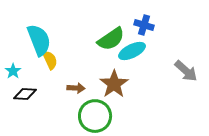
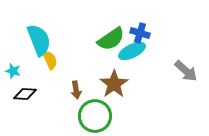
blue cross: moved 4 px left, 8 px down
cyan star: rotated 21 degrees counterclockwise
brown arrow: moved 2 px down; rotated 78 degrees clockwise
